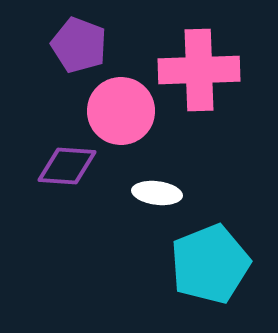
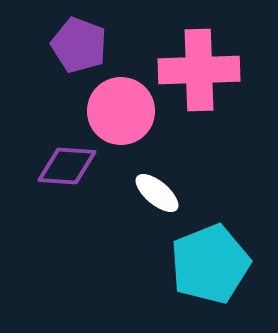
white ellipse: rotated 33 degrees clockwise
